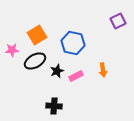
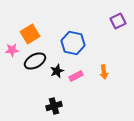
orange square: moved 7 px left, 1 px up
orange arrow: moved 1 px right, 2 px down
black cross: rotated 21 degrees counterclockwise
